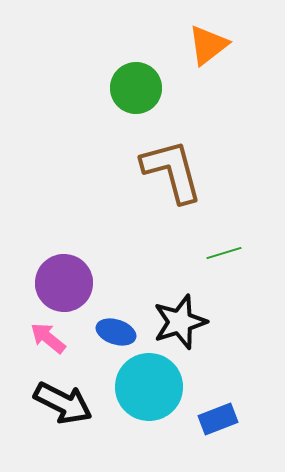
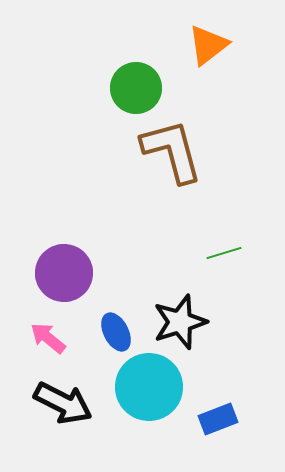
brown L-shape: moved 20 px up
purple circle: moved 10 px up
blue ellipse: rotated 45 degrees clockwise
